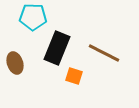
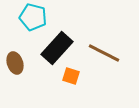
cyan pentagon: rotated 12 degrees clockwise
black rectangle: rotated 20 degrees clockwise
orange square: moved 3 px left
